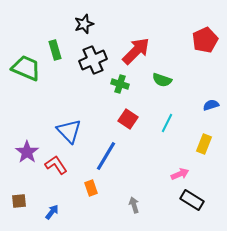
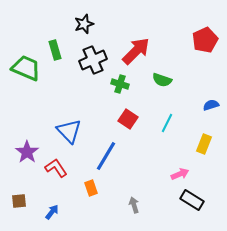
red L-shape: moved 3 px down
